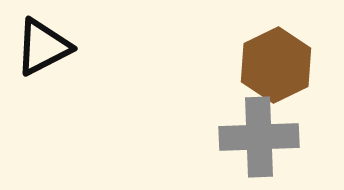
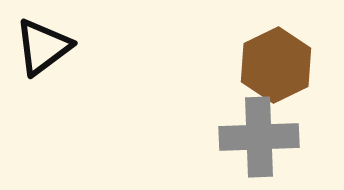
black triangle: rotated 10 degrees counterclockwise
